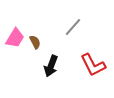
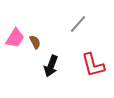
gray line: moved 5 px right, 3 px up
red L-shape: rotated 12 degrees clockwise
